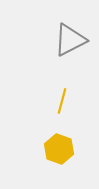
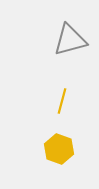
gray triangle: rotated 12 degrees clockwise
